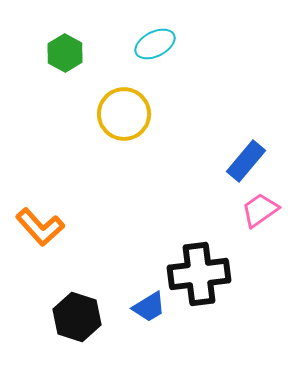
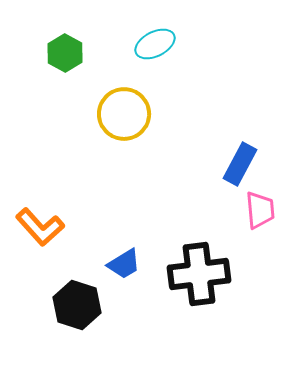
blue rectangle: moved 6 px left, 3 px down; rotated 12 degrees counterclockwise
pink trapezoid: rotated 120 degrees clockwise
blue trapezoid: moved 25 px left, 43 px up
black hexagon: moved 12 px up
